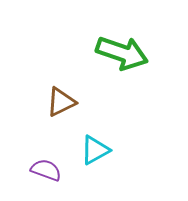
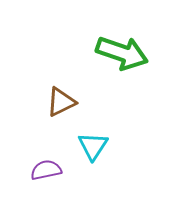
cyan triangle: moved 2 px left, 4 px up; rotated 28 degrees counterclockwise
purple semicircle: rotated 32 degrees counterclockwise
